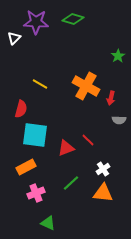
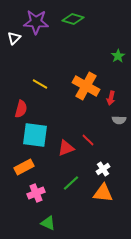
orange rectangle: moved 2 px left
